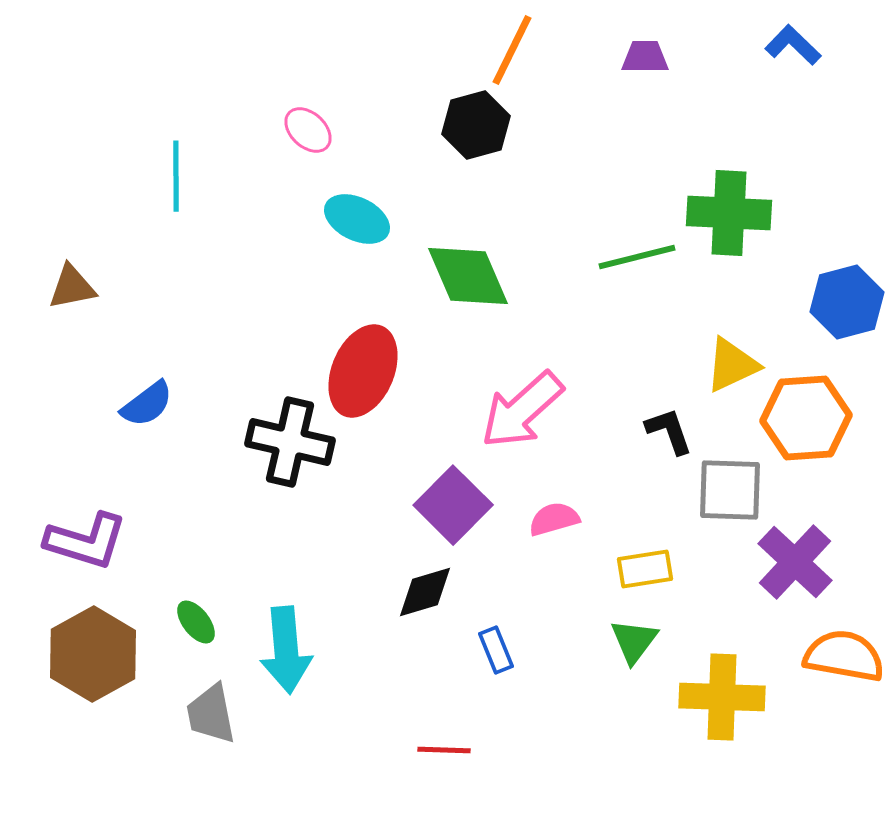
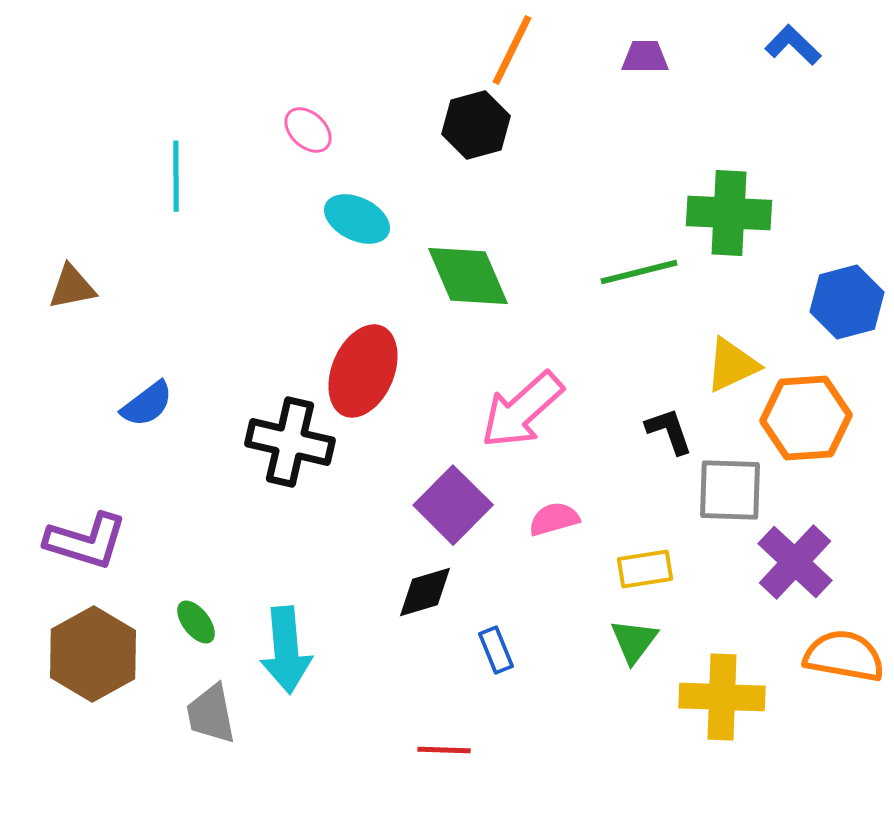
green line: moved 2 px right, 15 px down
